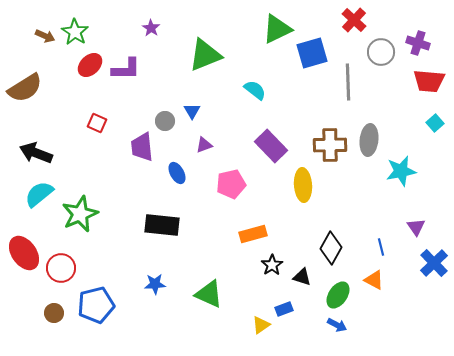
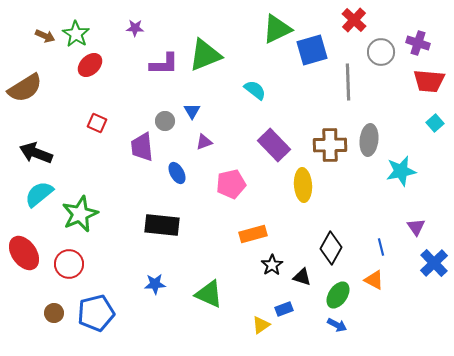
purple star at (151, 28): moved 16 px left; rotated 30 degrees counterclockwise
green star at (75, 32): moved 1 px right, 2 px down
blue square at (312, 53): moved 3 px up
purple L-shape at (126, 69): moved 38 px right, 5 px up
purple triangle at (204, 145): moved 3 px up
purple rectangle at (271, 146): moved 3 px right, 1 px up
red circle at (61, 268): moved 8 px right, 4 px up
blue pentagon at (96, 305): moved 8 px down
